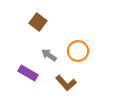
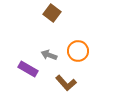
brown square: moved 14 px right, 9 px up
gray arrow: rotated 14 degrees counterclockwise
purple rectangle: moved 4 px up
